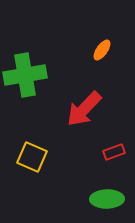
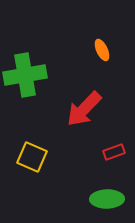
orange ellipse: rotated 60 degrees counterclockwise
